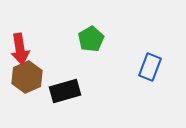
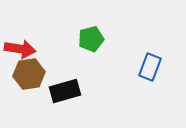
green pentagon: rotated 15 degrees clockwise
red arrow: rotated 72 degrees counterclockwise
brown hexagon: moved 2 px right, 3 px up; rotated 16 degrees clockwise
